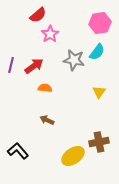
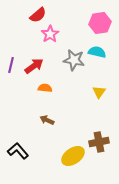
cyan semicircle: rotated 114 degrees counterclockwise
